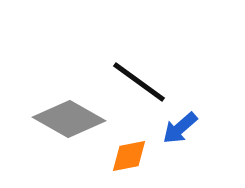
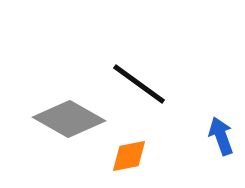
black line: moved 2 px down
blue arrow: moved 41 px right, 8 px down; rotated 111 degrees clockwise
